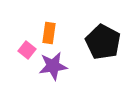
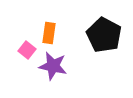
black pentagon: moved 1 px right, 7 px up
purple star: rotated 20 degrees clockwise
